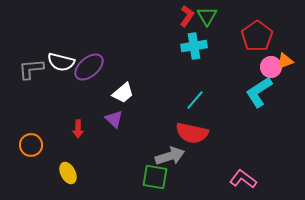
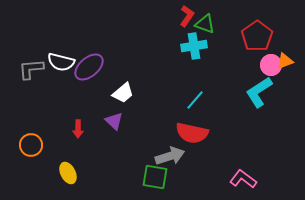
green triangle: moved 2 px left, 8 px down; rotated 40 degrees counterclockwise
pink circle: moved 2 px up
purple triangle: moved 2 px down
